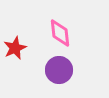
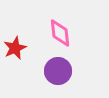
purple circle: moved 1 px left, 1 px down
